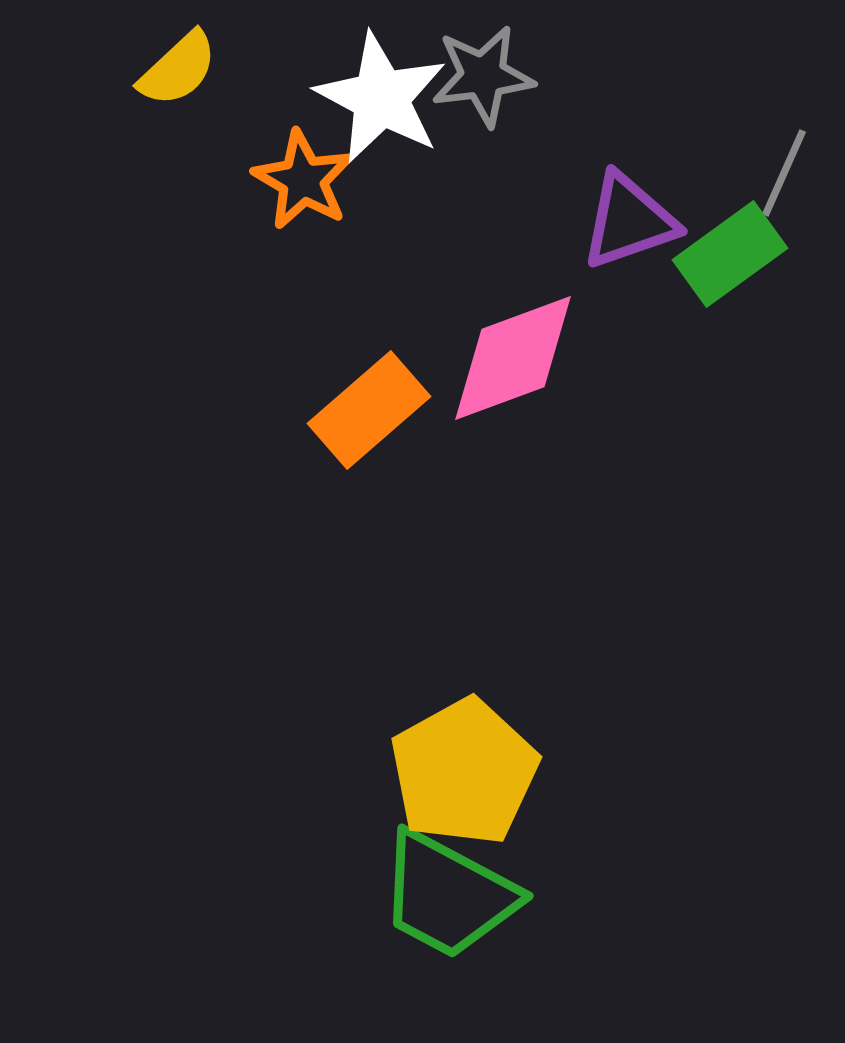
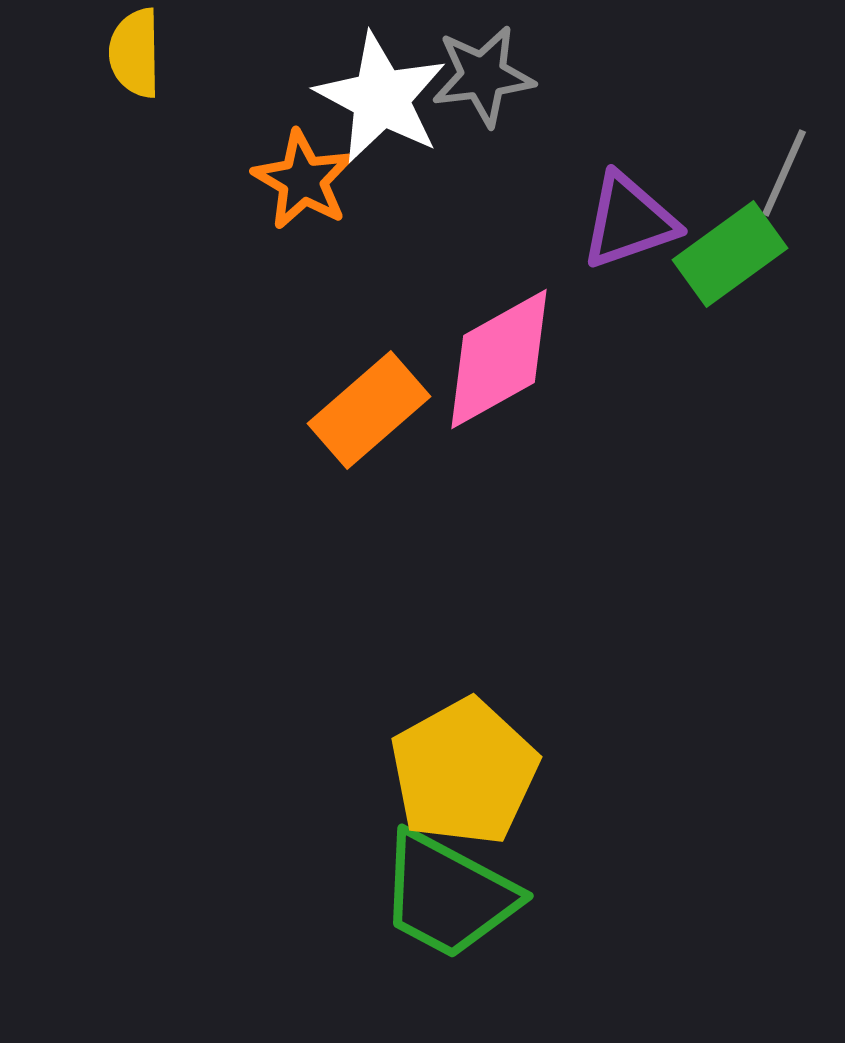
yellow semicircle: moved 43 px left, 16 px up; rotated 132 degrees clockwise
pink diamond: moved 14 px left, 1 px down; rotated 9 degrees counterclockwise
